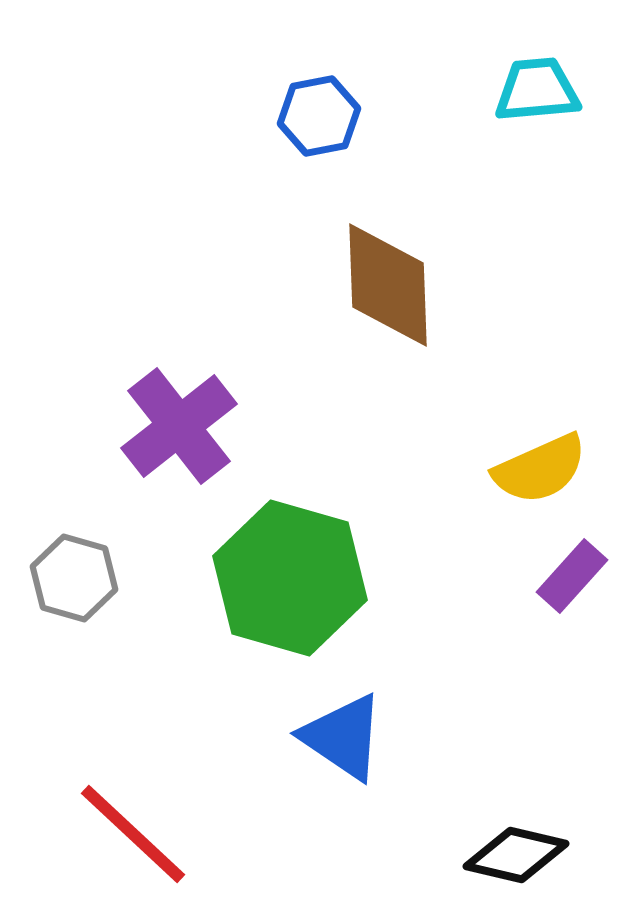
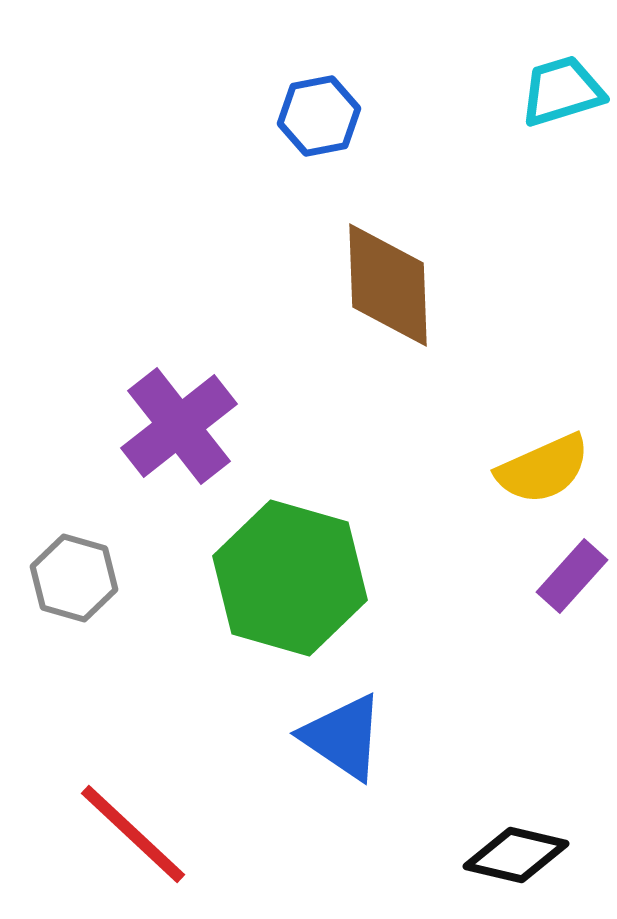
cyan trapezoid: moved 25 px right, 1 px down; rotated 12 degrees counterclockwise
yellow semicircle: moved 3 px right
